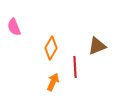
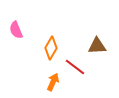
pink semicircle: moved 2 px right, 3 px down
brown triangle: rotated 18 degrees clockwise
red line: rotated 50 degrees counterclockwise
